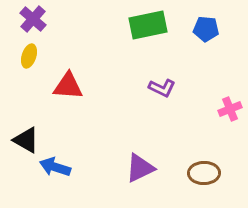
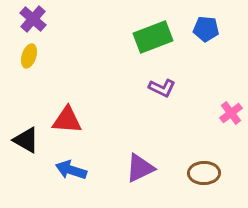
green rectangle: moved 5 px right, 12 px down; rotated 9 degrees counterclockwise
red triangle: moved 1 px left, 34 px down
pink cross: moved 1 px right, 4 px down; rotated 15 degrees counterclockwise
blue arrow: moved 16 px right, 3 px down
